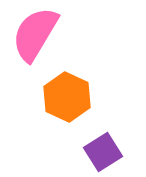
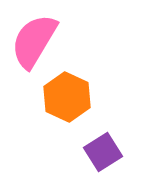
pink semicircle: moved 1 px left, 7 px down
